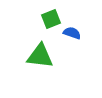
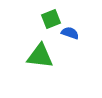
blue semicircle: moved 2 px left
